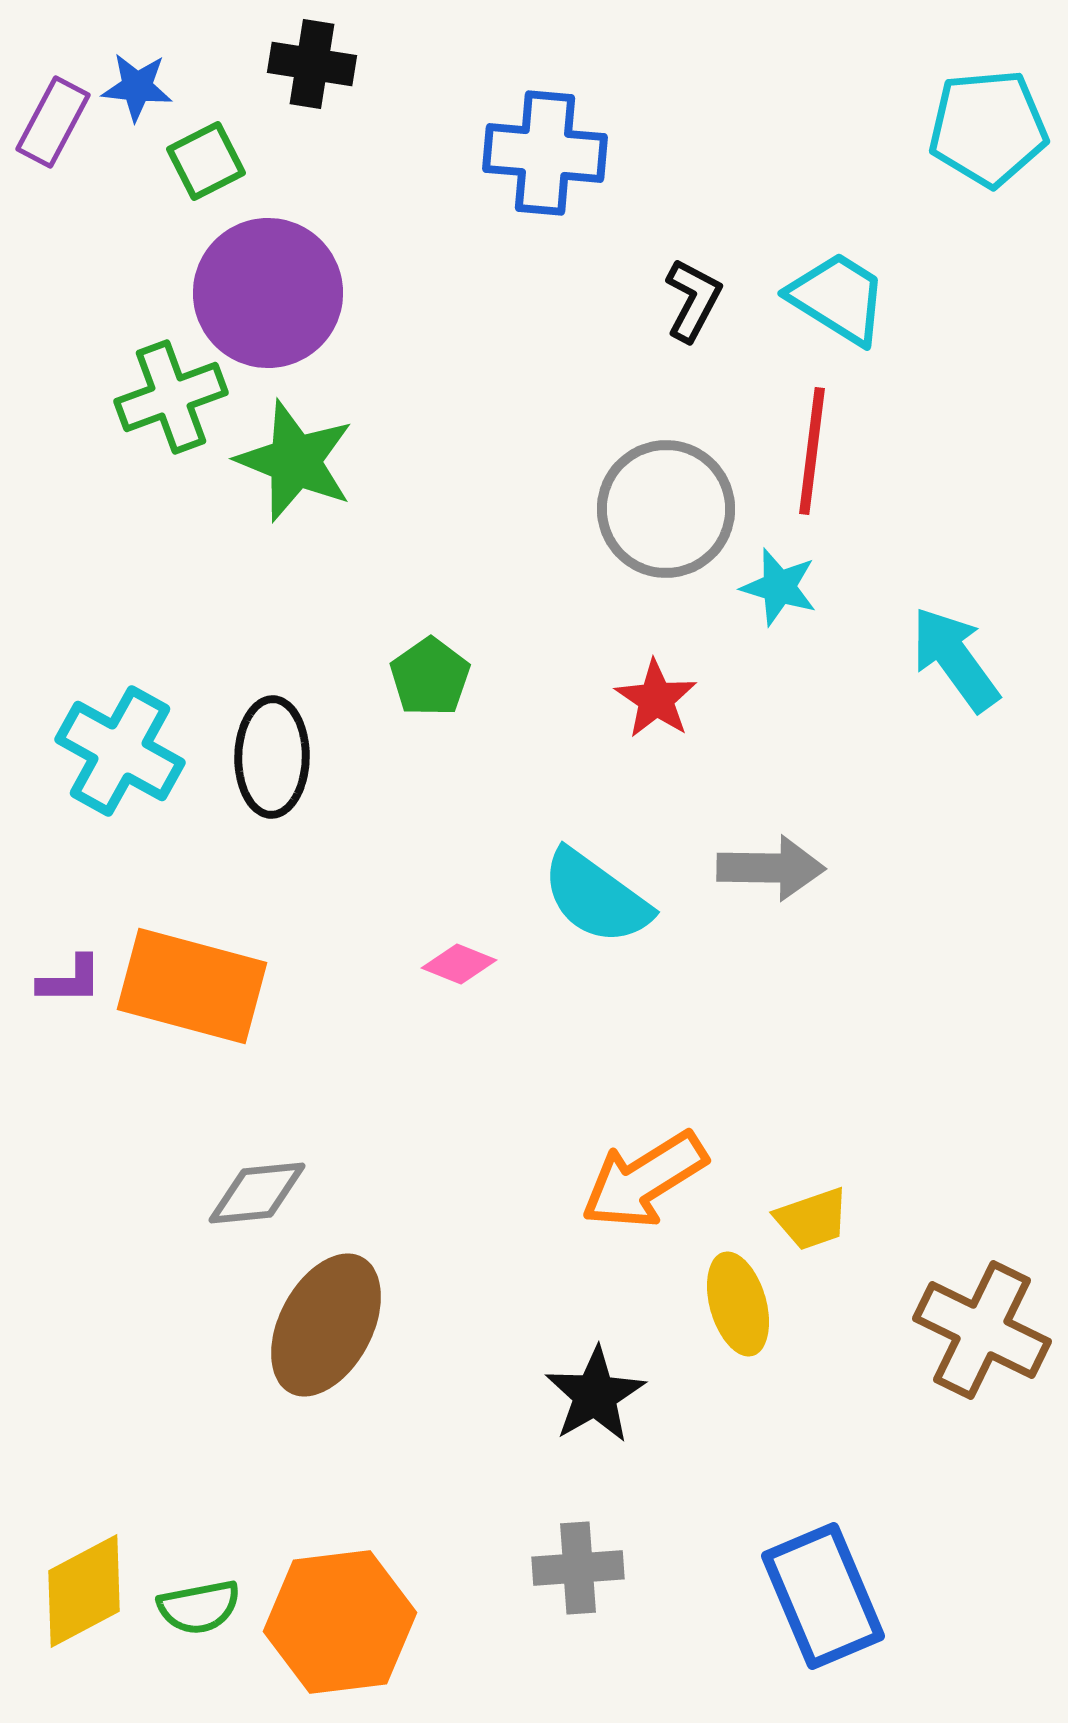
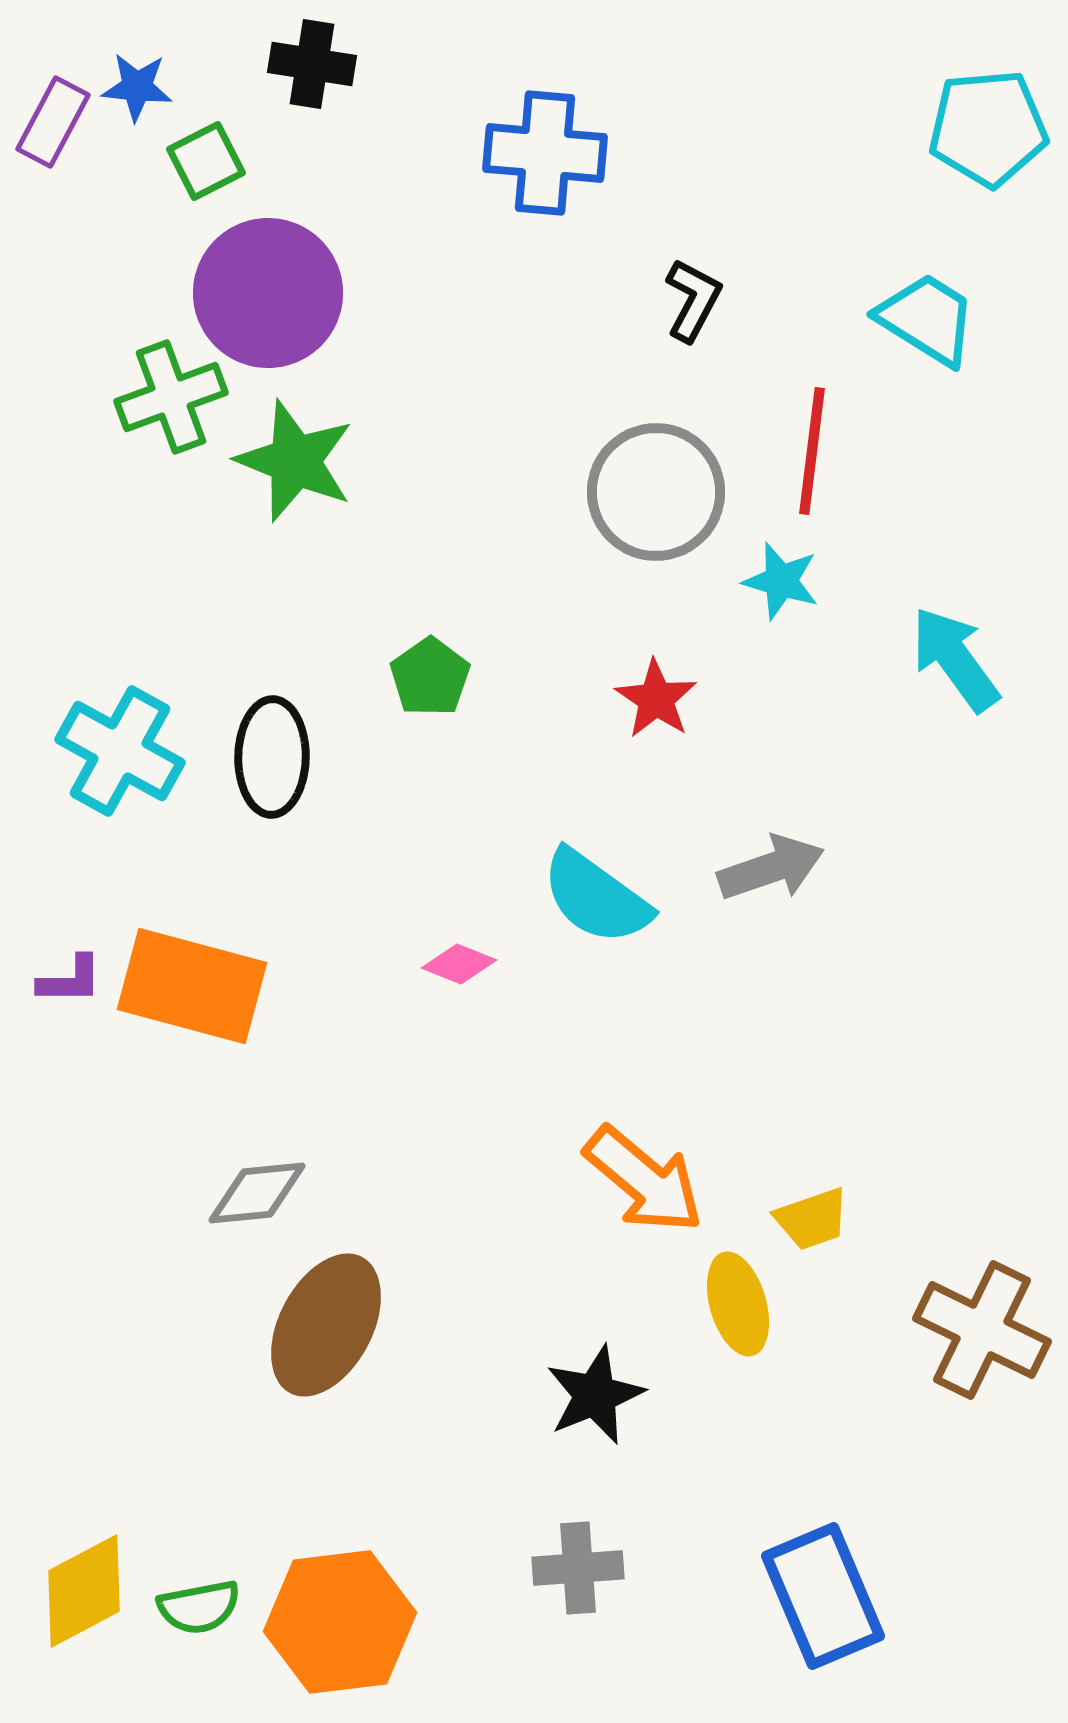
cyan trapezoid: moved 89 px right, 21 px down
gray circle: moved 10 px left, 17 px up
cyan star: moved 2 px right, 6 px up
gray arrow: rotated 20 degrees counterclockwise
orange arrow: rotated 108 degrees counterclockwise
black star: rotated 8 degrees clockwise
